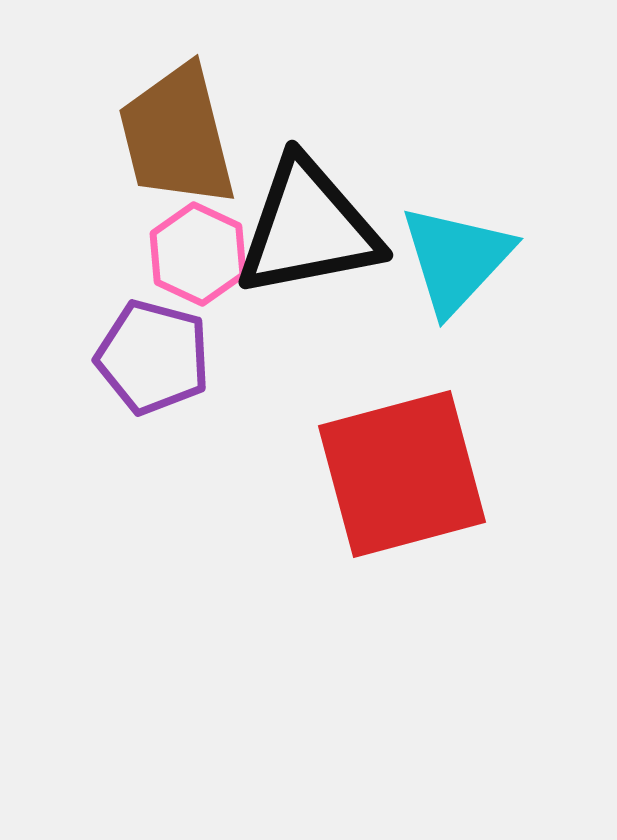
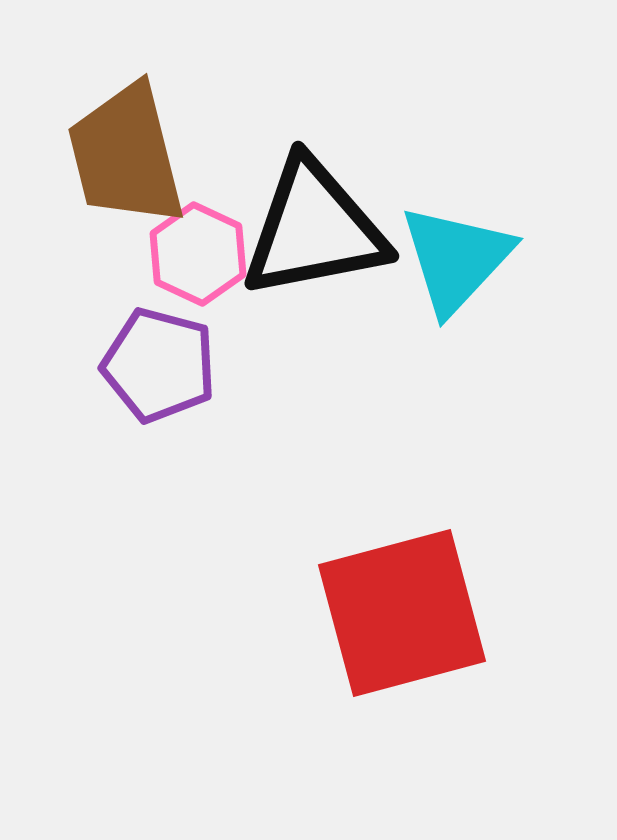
brown trapezoid: moved 51 px left, 19 px down
black triangle: moved 6 px right, 1 px down
purple pentagon: moved 6 px right, 8 px down
red square: moved 139 px down
